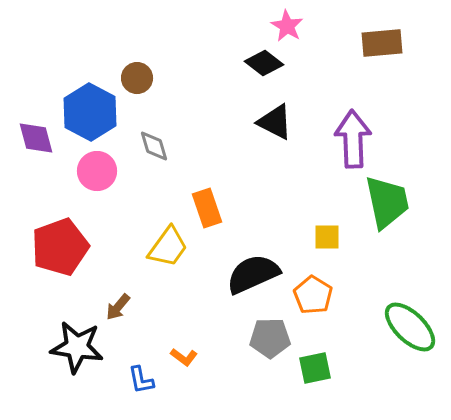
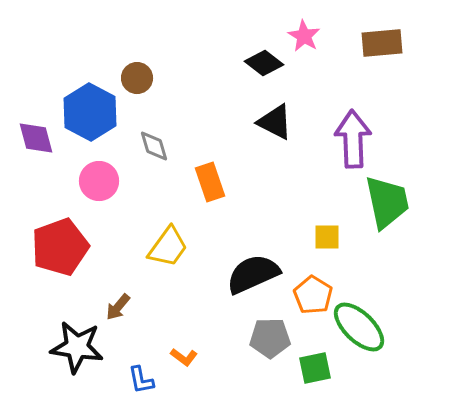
pink star: moved 17 px right, 10 px down
pink circle: moved 2 px right, 10 px down
orange rectangle: moved 3 px right, 26 px up
green ellipse: moved 51 px left
